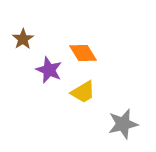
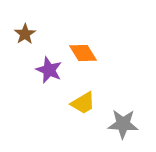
brown star: moved 2 px right, 5 px up
yellow trapezoid: moved 11 px down
gray star: rotated 16 degrees clockwise
